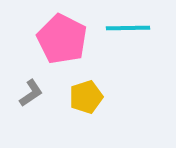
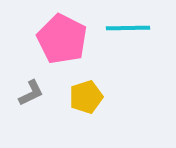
gray L-shape: rotated 8 degrees clockwise
